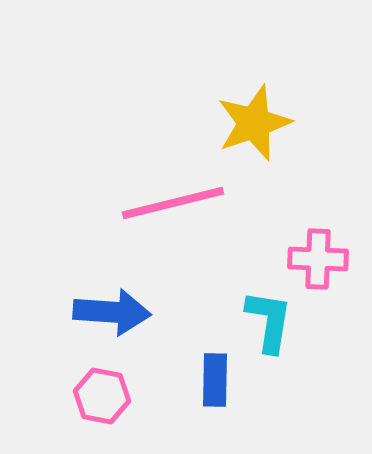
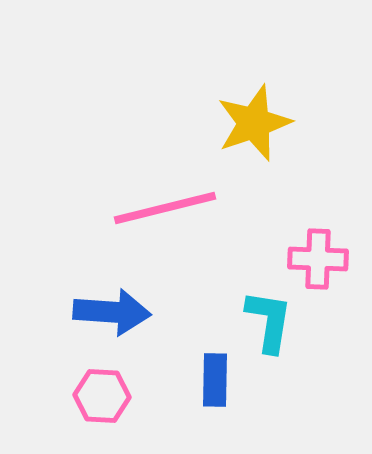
pink line: moved 8 px left, 5 px down
pink hexagon: rotated 8 degrees counterclockwise
